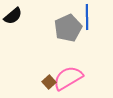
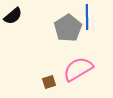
gray pentagon: rotated 8 degrees counterclockwise
pink semicircle: moved 10 px right, 9 px up
brown square: rotated 24 degrees clockwise
